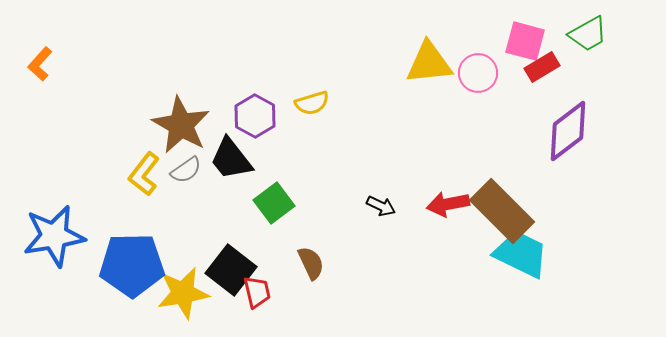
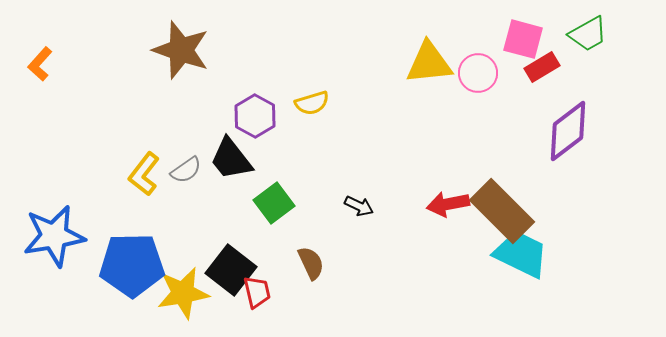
pink square: moved 2 px left, 2 px up
brown star: moved 75 px up; rotated 10 degrees counterclockwise
black arrow: moved 22 px left
